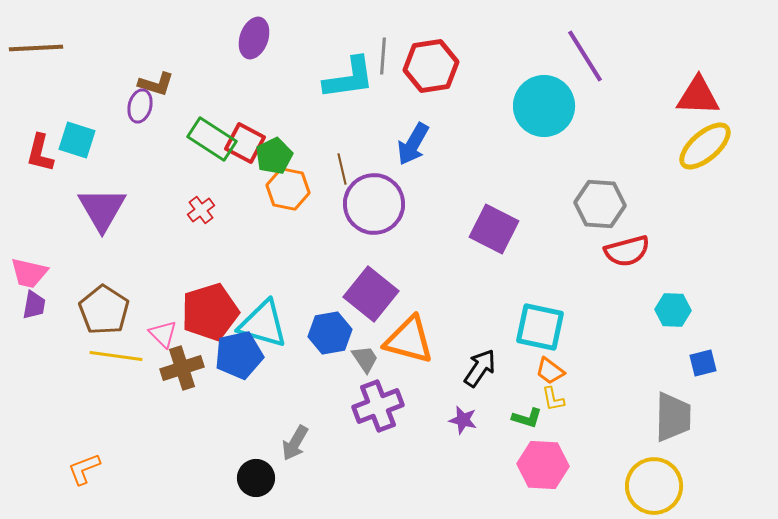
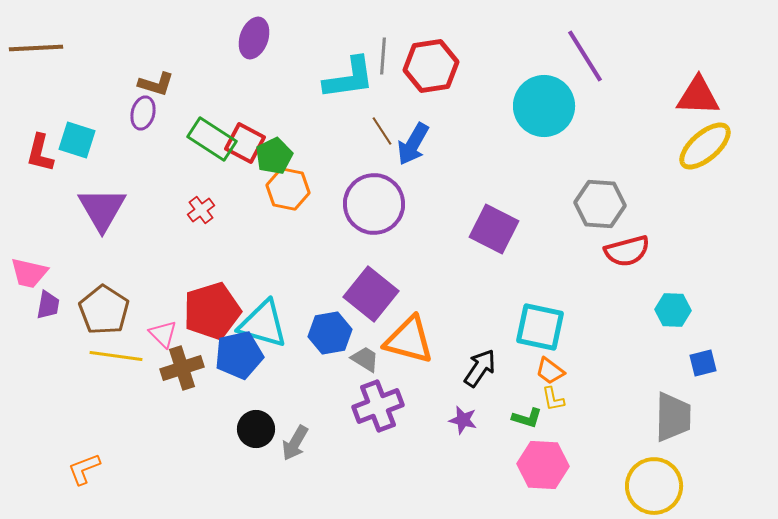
purple ellipse at (140, 106): moved 3 px right, 7 px down
brown line at (342, 169): moved 40 px right, 38 px up; rotated 20 degrees counterclockwise
purple trapezoid at (34, 305): moved 14 px right
red pentagon at (210, 312): moved 2 px right, 1 px up
gray trapezoid at (365, 359): rotated 24 degrees counterclockwise
black circle at (256, 478): moved 49 px up
